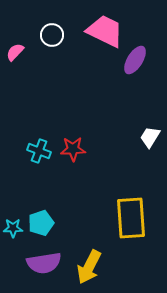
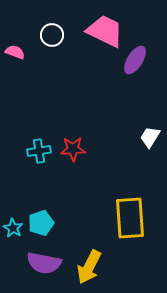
pink semicircle: rotated 66 degrees clockwise
cyan cross: rotated 30 degrees counterclockwise
yellow rectangle: moved 1 px left
cyan star: rotated 30 degrees clockwise
purple semicircle: rotated 20 degrees clockwise
